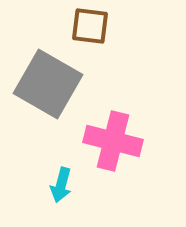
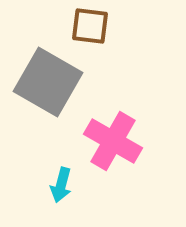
gray square: moved 2 px up
pink cross: rotated 16 degrees clockwise
